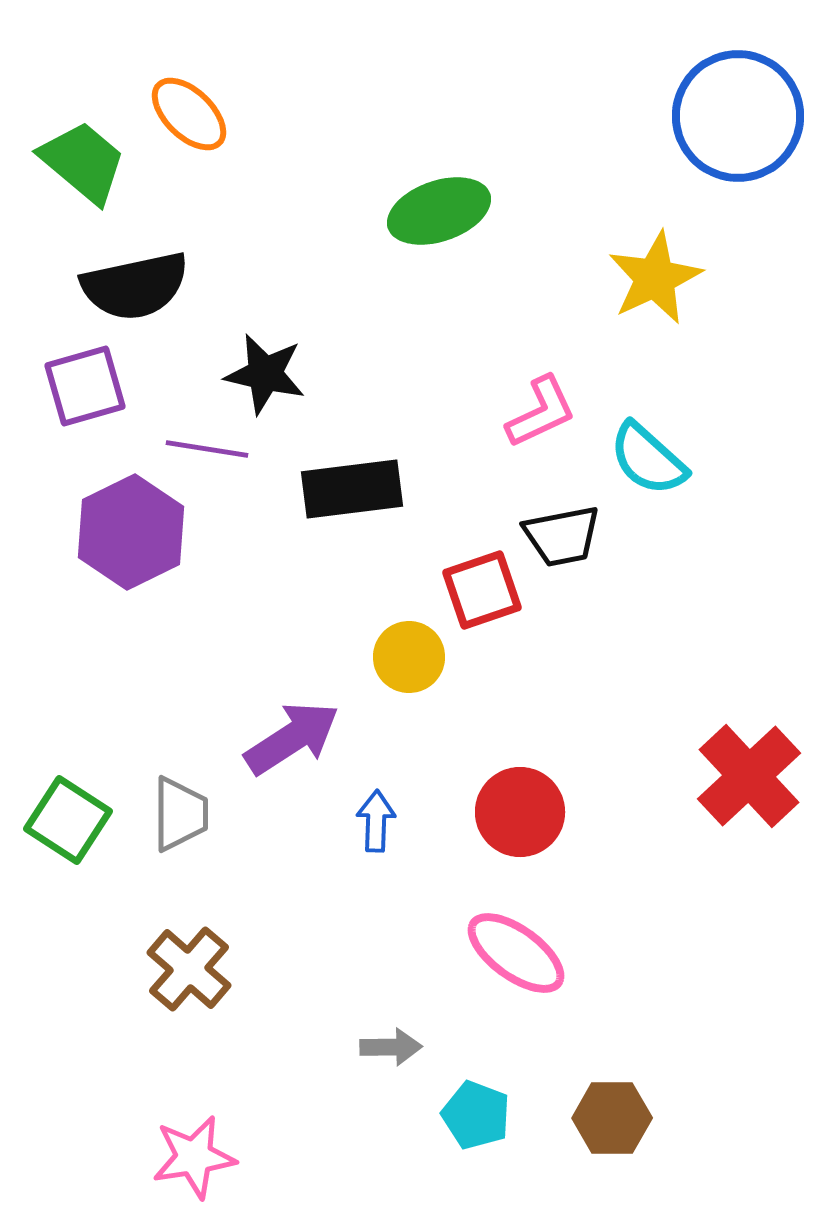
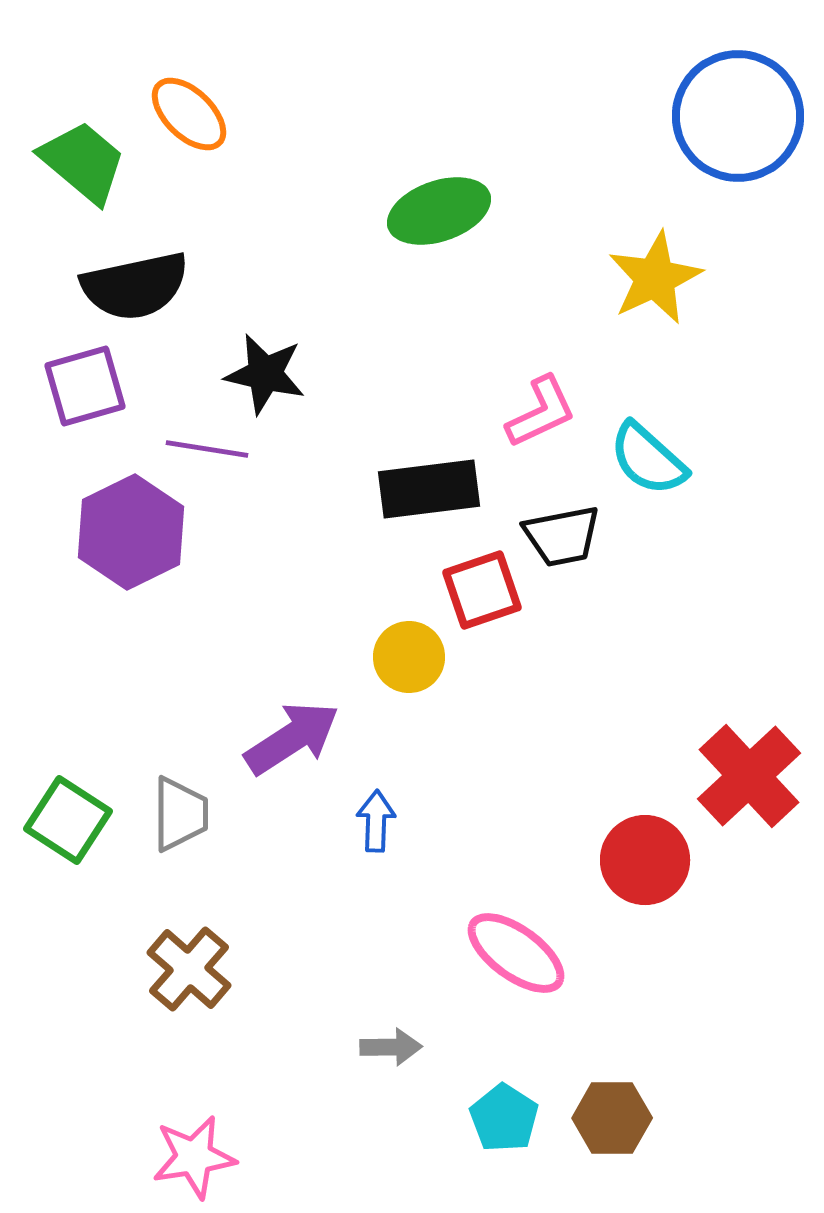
black rectangle: moved 77 px right
red circle: moved 125 px right, 48 px down
cyan pentagon: moved 28 px right, 3 px down; rotated 12 degrees clockwise
